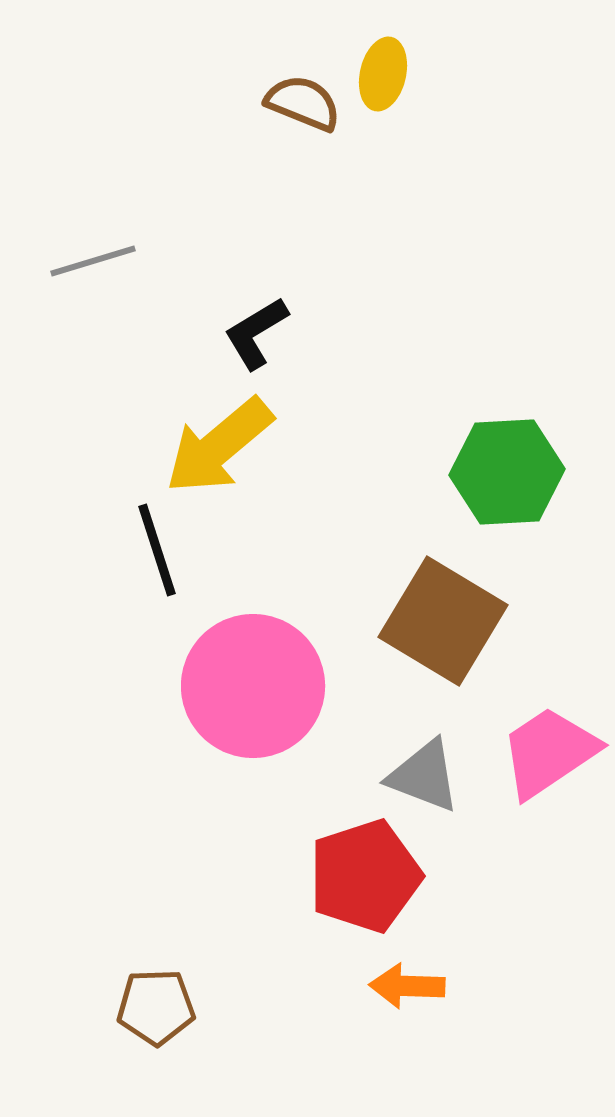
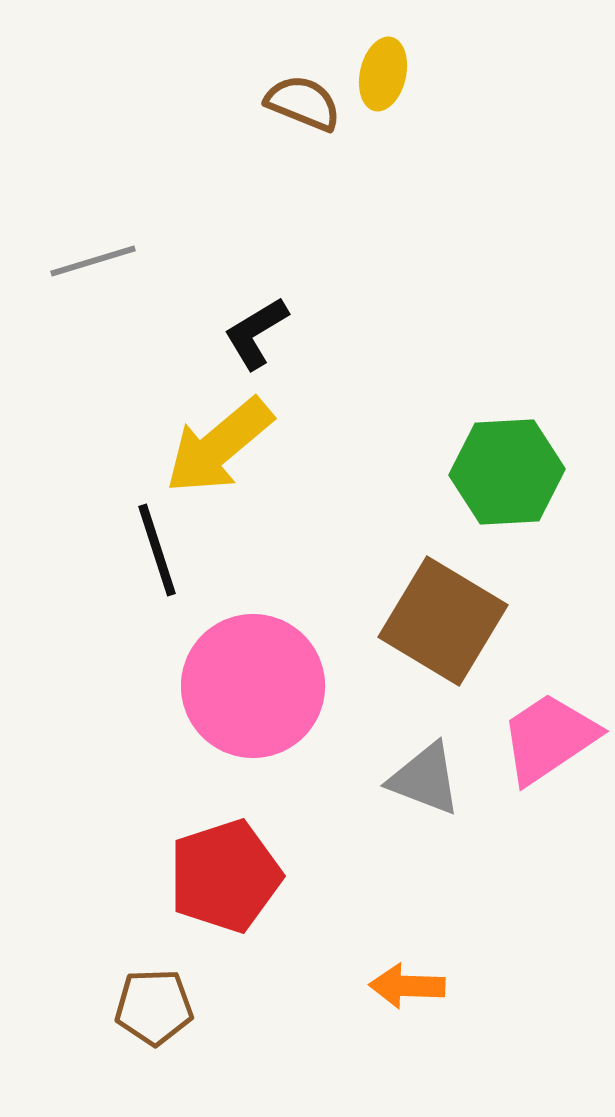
pink trapezoid: moved 14 px up
gray triangle: moved 1 px right, 3 px down
red pentagon: moved 140 px left
brown pentagon: moved 2 px left
